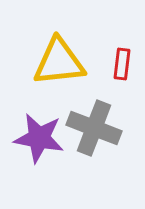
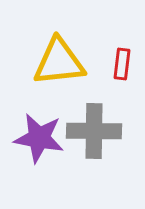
gray cross: moved 3 px down; rotated 20 degrees counterclockwise
